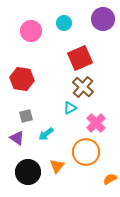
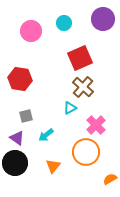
red hexagon: moved 2 px left
pink cross: moved 2 px down
cyan arrow: moved 1 px down
orange triangle: moved 4 px left
black circle: moved 13 px left, 9 px up
